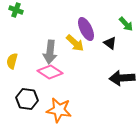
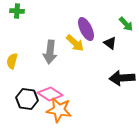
green cross: moved 1 px right, 1 px down; rotated 16 degrees counterclockwise
pink diamond: moved 22 px down
